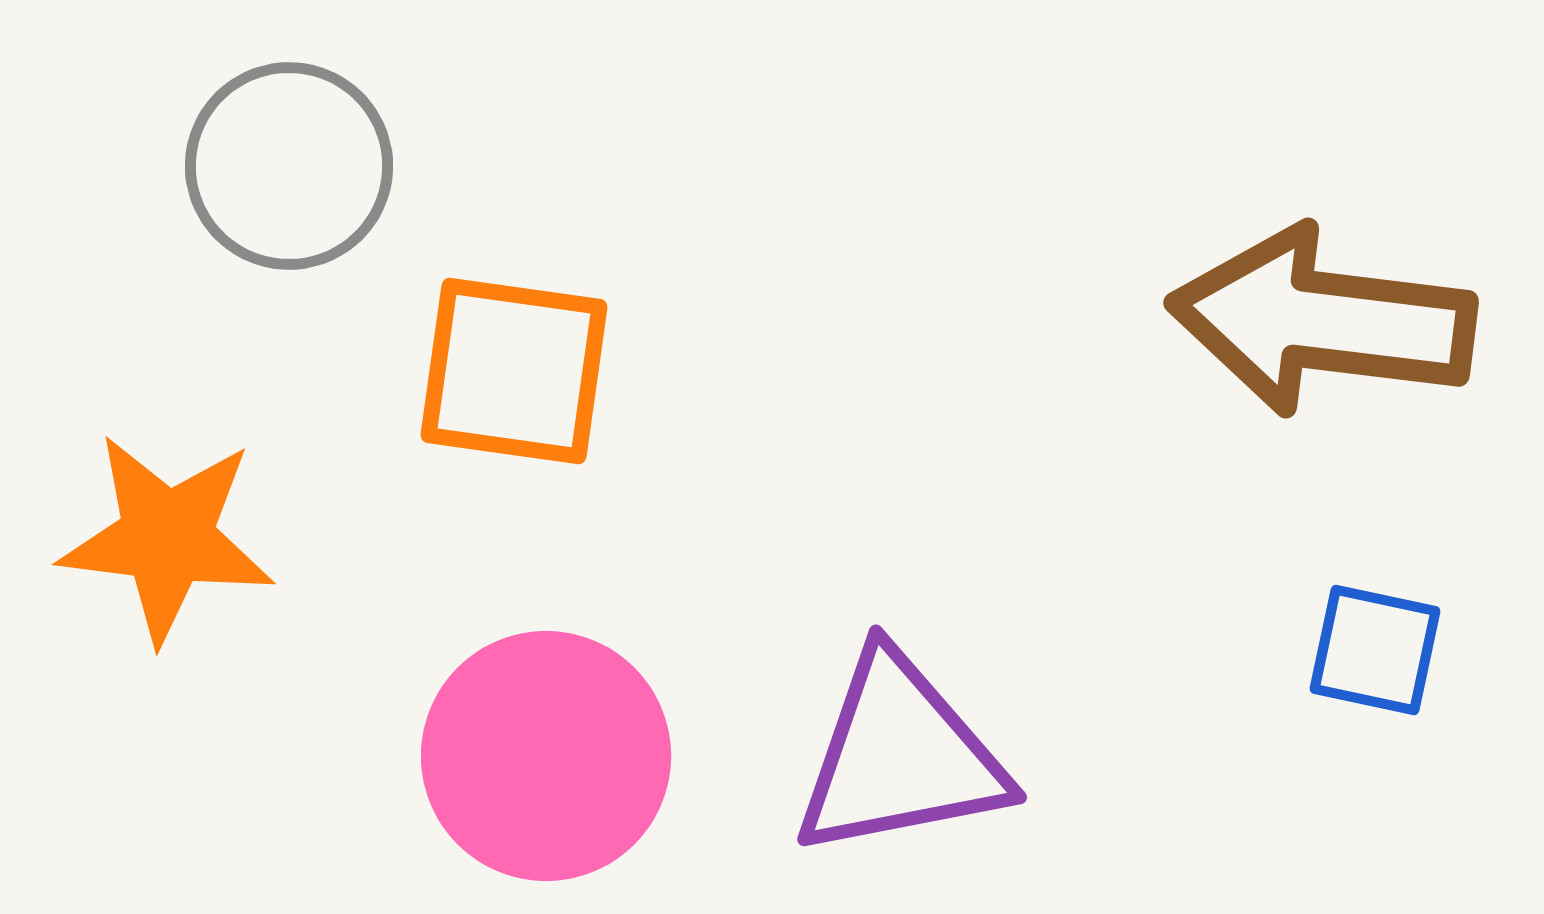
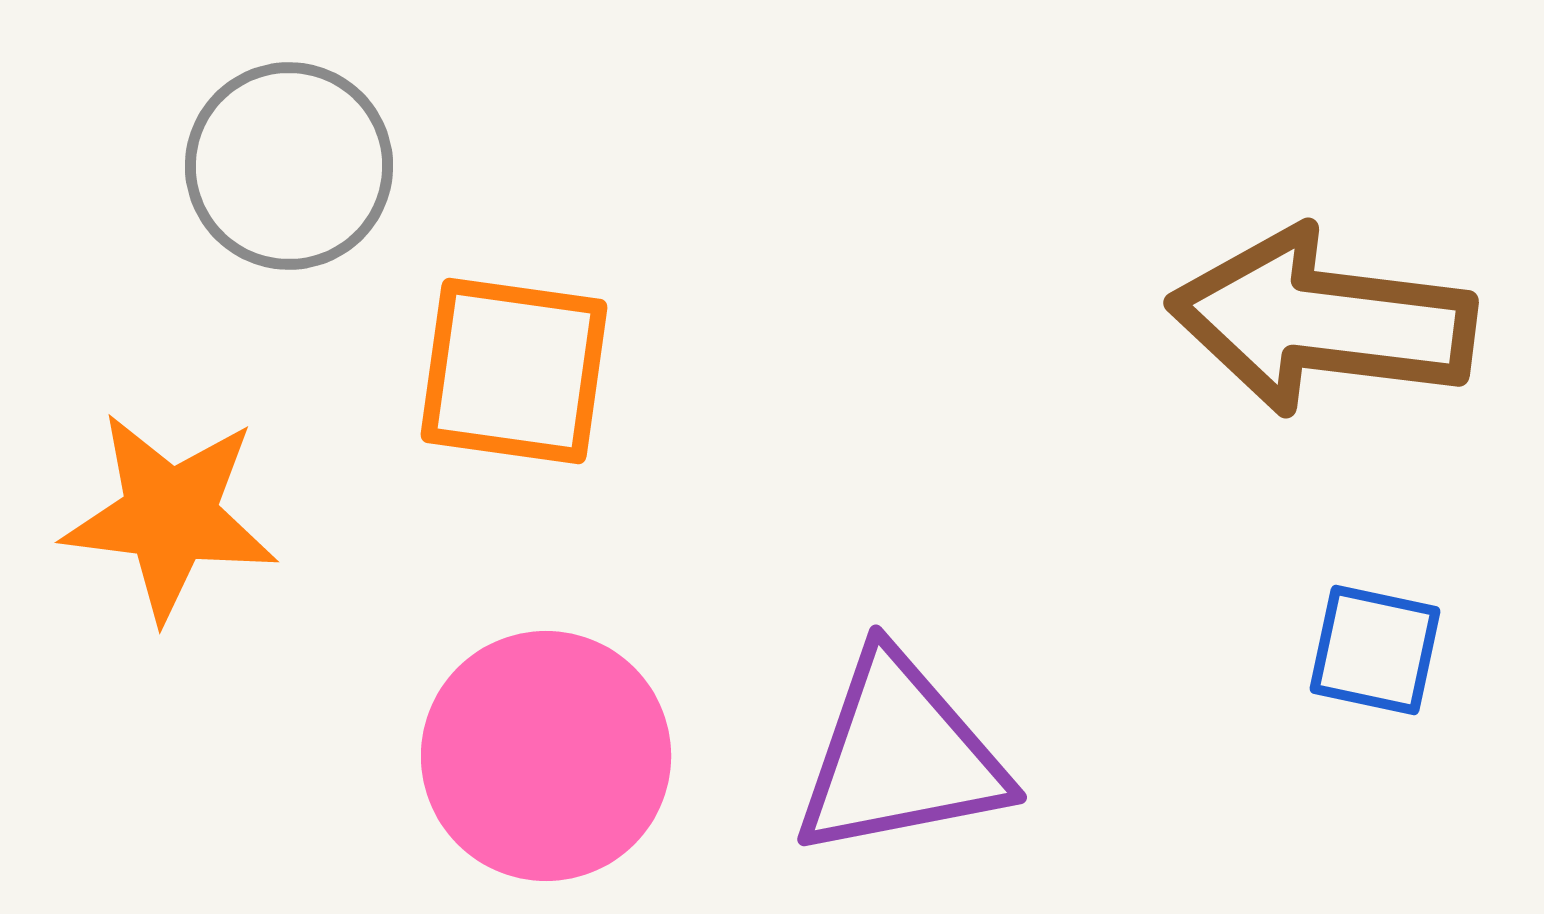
orange star: moved 3 px right, 22 px up
